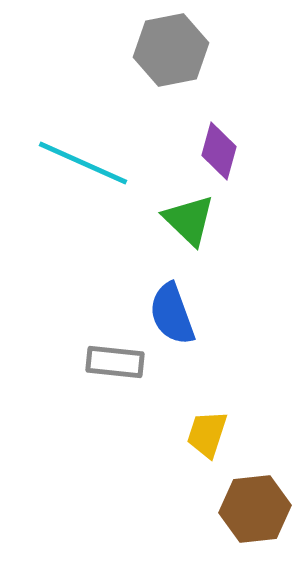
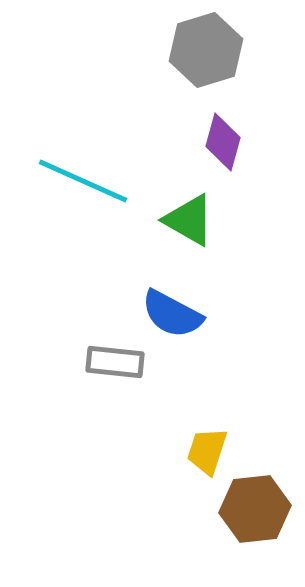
gray hexagon: moved 35 px right; rotated 6 degrees counterclockwise
purple diamond: moved 4 px right, 9 px up
cyan line: moved 18 px down
green triangle: rotated 14 degrees counterclockwise
blue semicircle: rotated 42 degrees counterclockwise
yellow trapezoid: moved 17 px down
